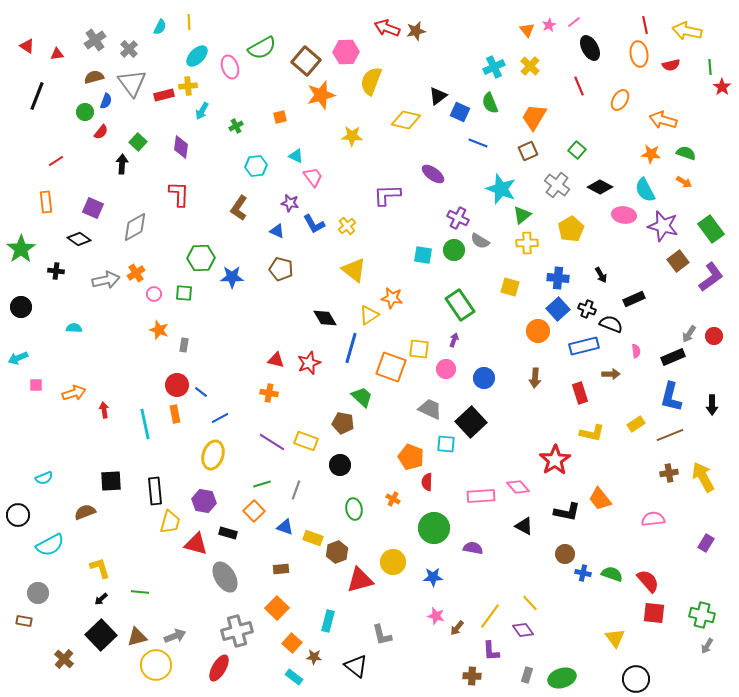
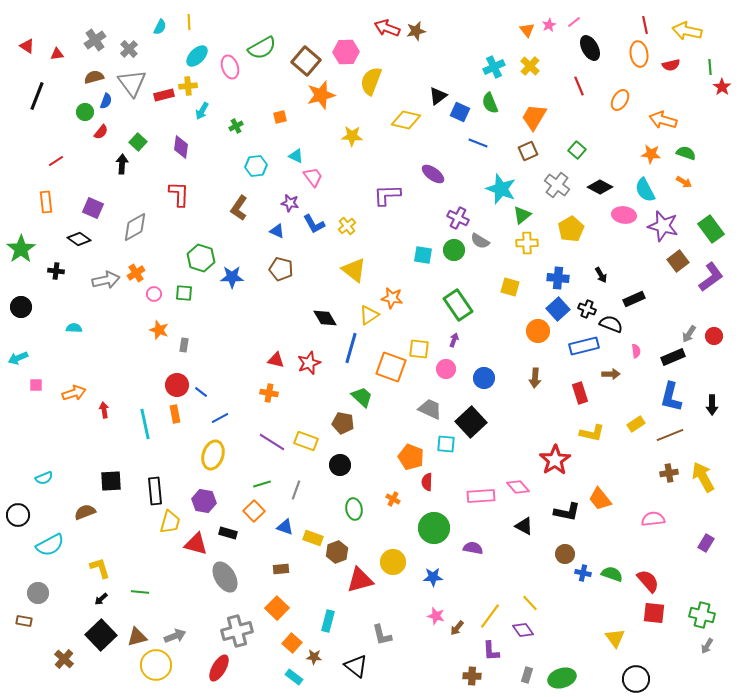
green hexagon at (201, 258): rotated 20 degrees clockwise
green rectangle at (460, 305): moved 2 px left
